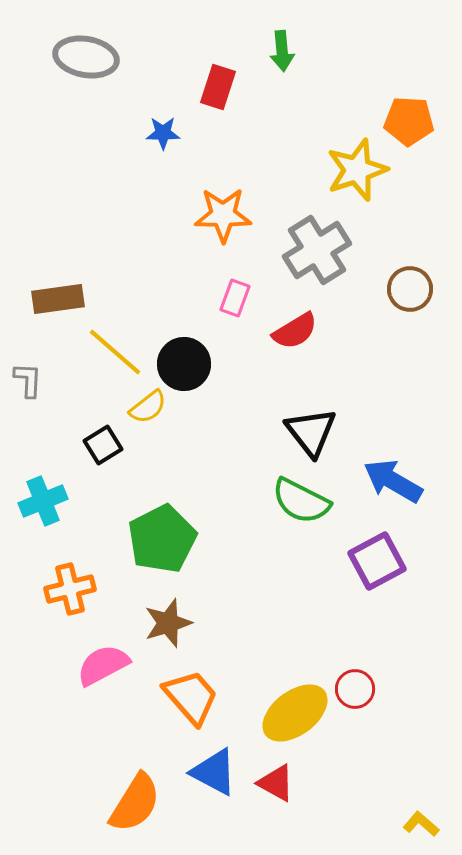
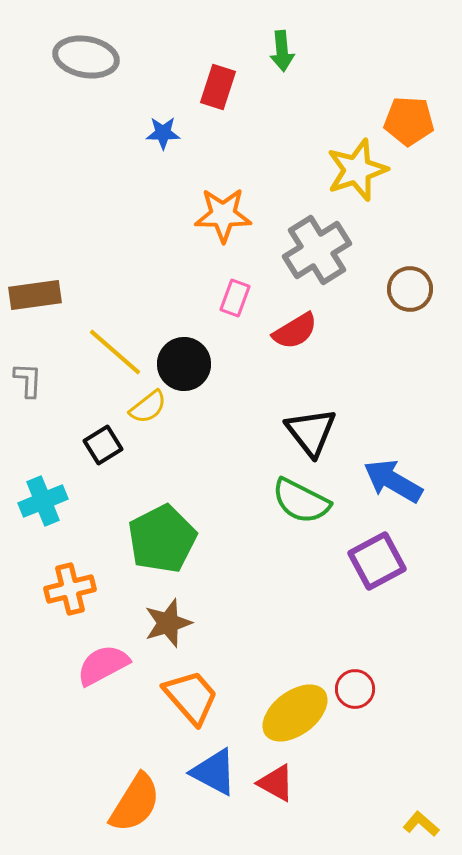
brown rectangle: moved 23 px left, 4 px up
